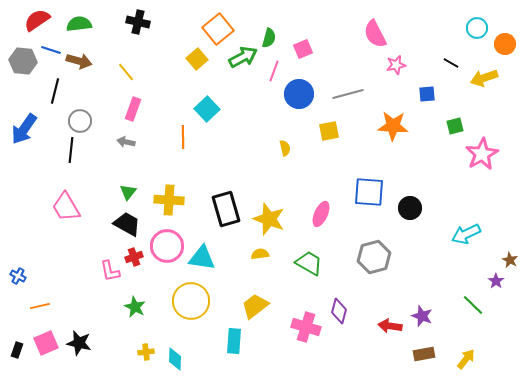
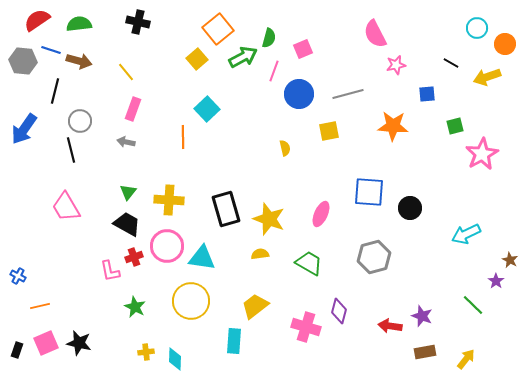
yellow arrow at (484, 78): moved 3 px right, 1 px up
black line at (71, 150): rotated 20 degrees counterclockwise
brown rectangle at (424, 354): moved 1 px right, 2 px up
